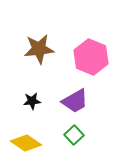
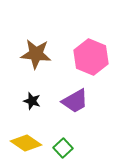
brown star: moved 3 px left, 5 px down; rotated 12 degrees clockwise
black star: rotated 24 degrees clockwise
green square: moved 11 px left, 13 px down
